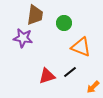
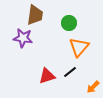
green circle: moved 5 px right
orange triangle: moved 2 px left; rotated 50 degrees clockwise
